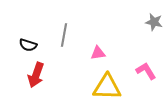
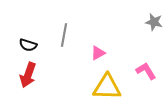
pink triangle: rotated 21 degrees counterclockwise
red arrow: moved 8 px left
